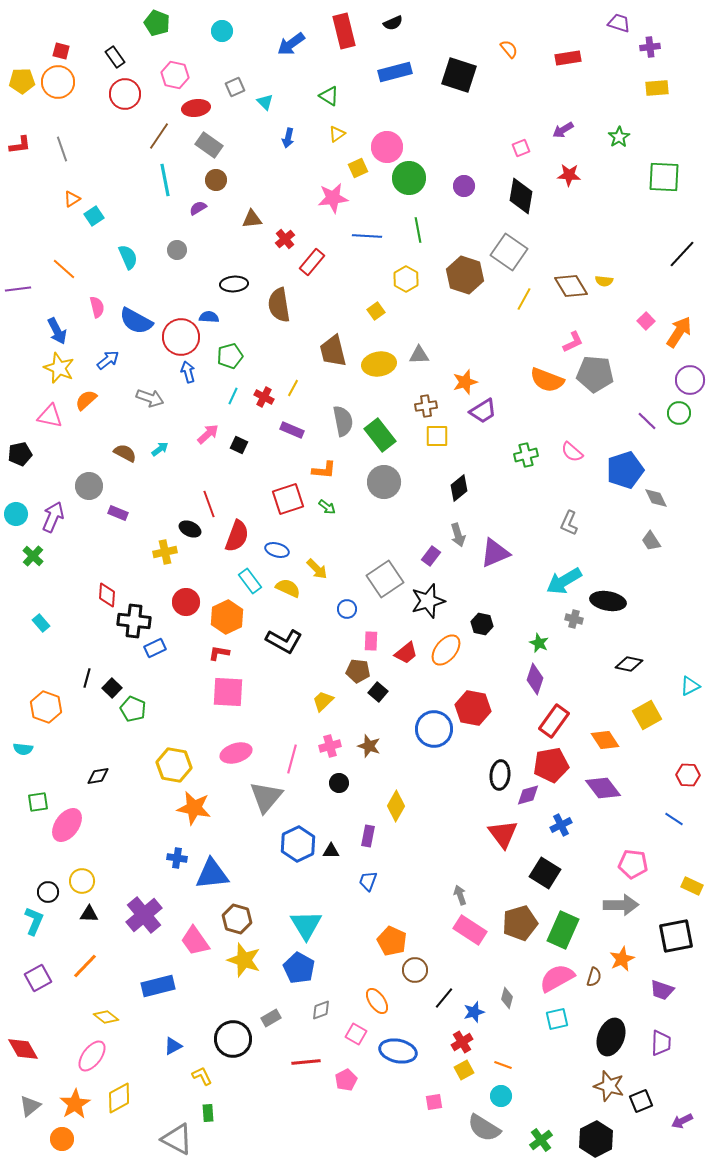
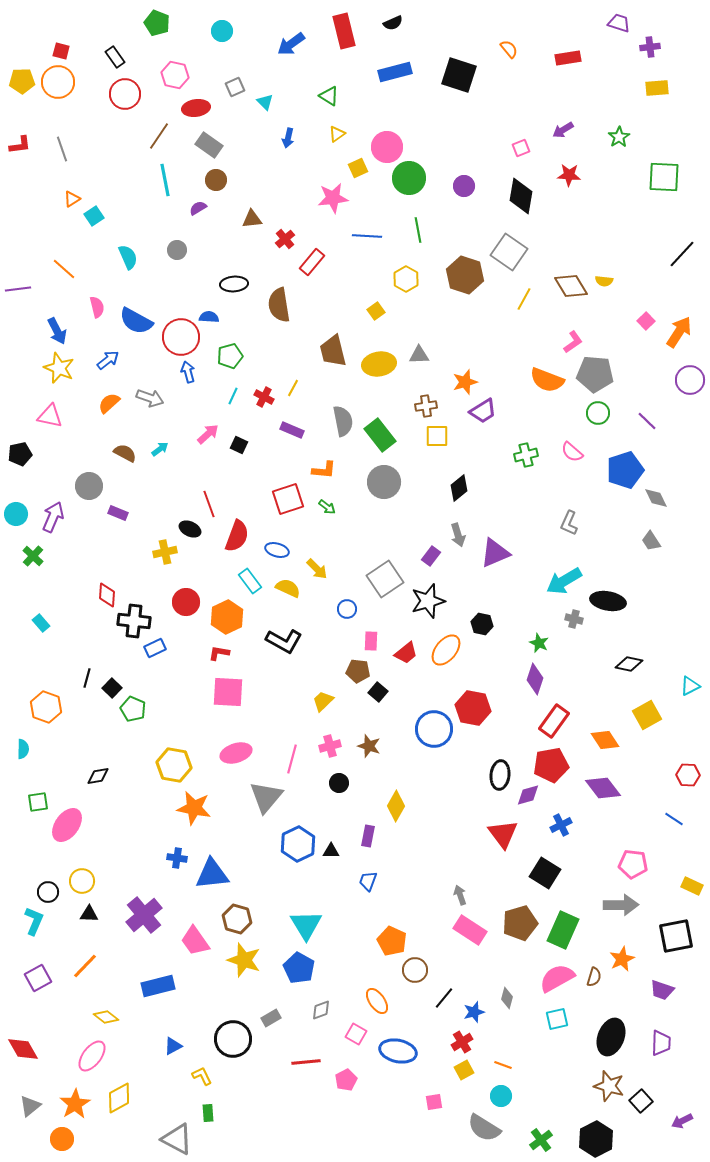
pink L-shape at (573, 342): rotated 10 degrees counterclockwise
orange semicircle at (86, 400): moved 23 px right, 3 px down
green circle at (679, 413): moved 81 px left
cyan semicircle at (23, 749): rotated 96 degrees counterclockwise
black square at (641, 1101): rotated 20 degrees counterclockwise
